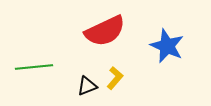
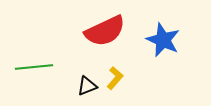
blue star: moved 4 px left, 6 px up
